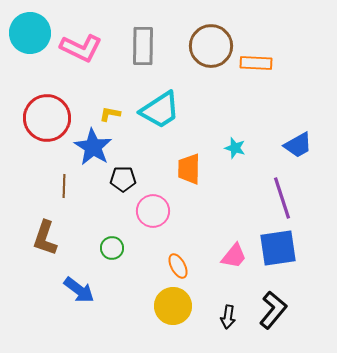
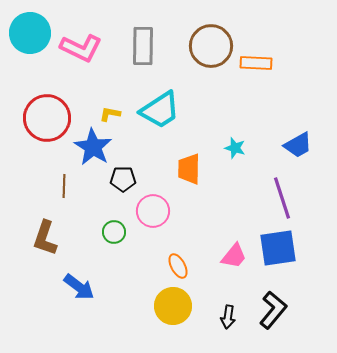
green circle: moved 2 px right, 16 px up
blue arrow: moved 3 px up
